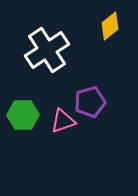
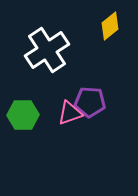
purple pentagon: rotated 20 degrees clockwise
pink triangle: moved 7 px right, 8 px up
